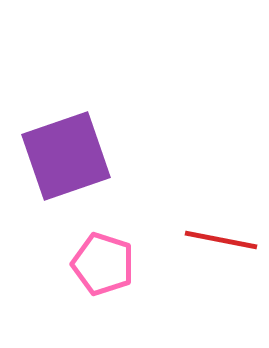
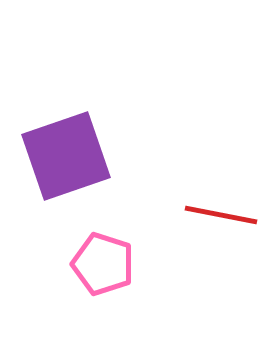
red line: moved 25 px up
